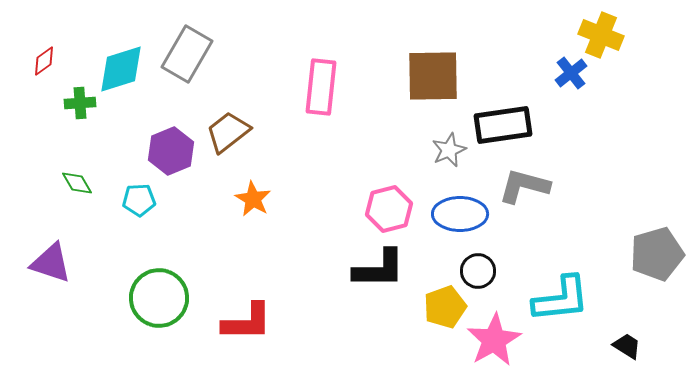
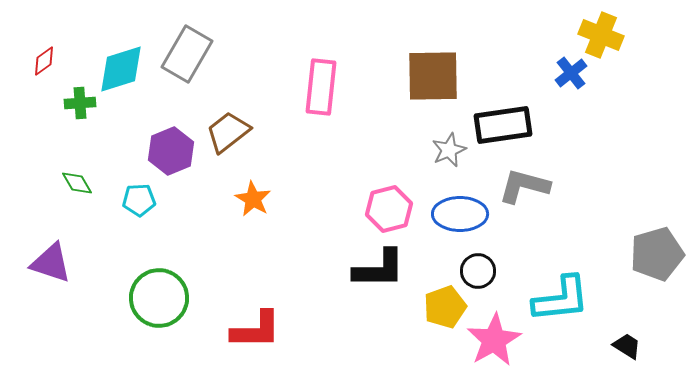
red L-shape: moved 9 px right, 8 px down
